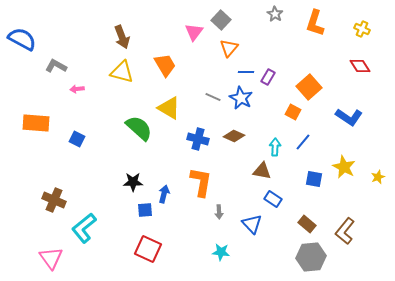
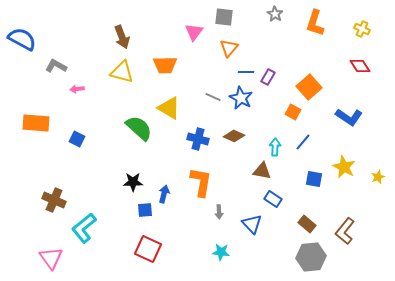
gray square at (221, 20): moved 3 px right, 3 px up; rotated 36 degrees counterclockwise
orange trapezoid at (165, 65): rotated 120 degrees clockwise
